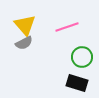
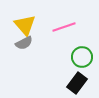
pink line: moved 3 px left
black rectangle: rotated 70 degrees counterclockwise
